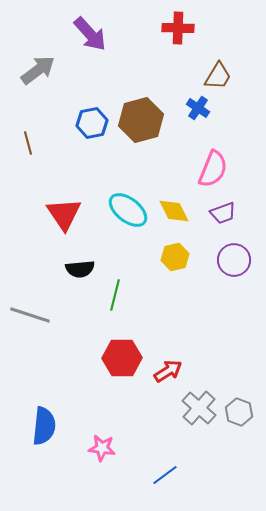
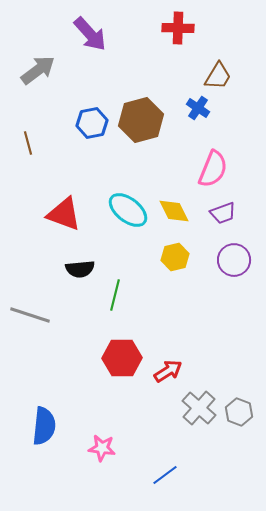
red triangle: rotated 36 degrees counterclockwise
